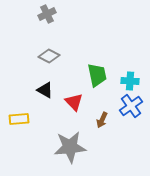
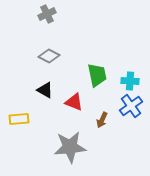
red triangle: rotated 24 degrees counterclockwise
